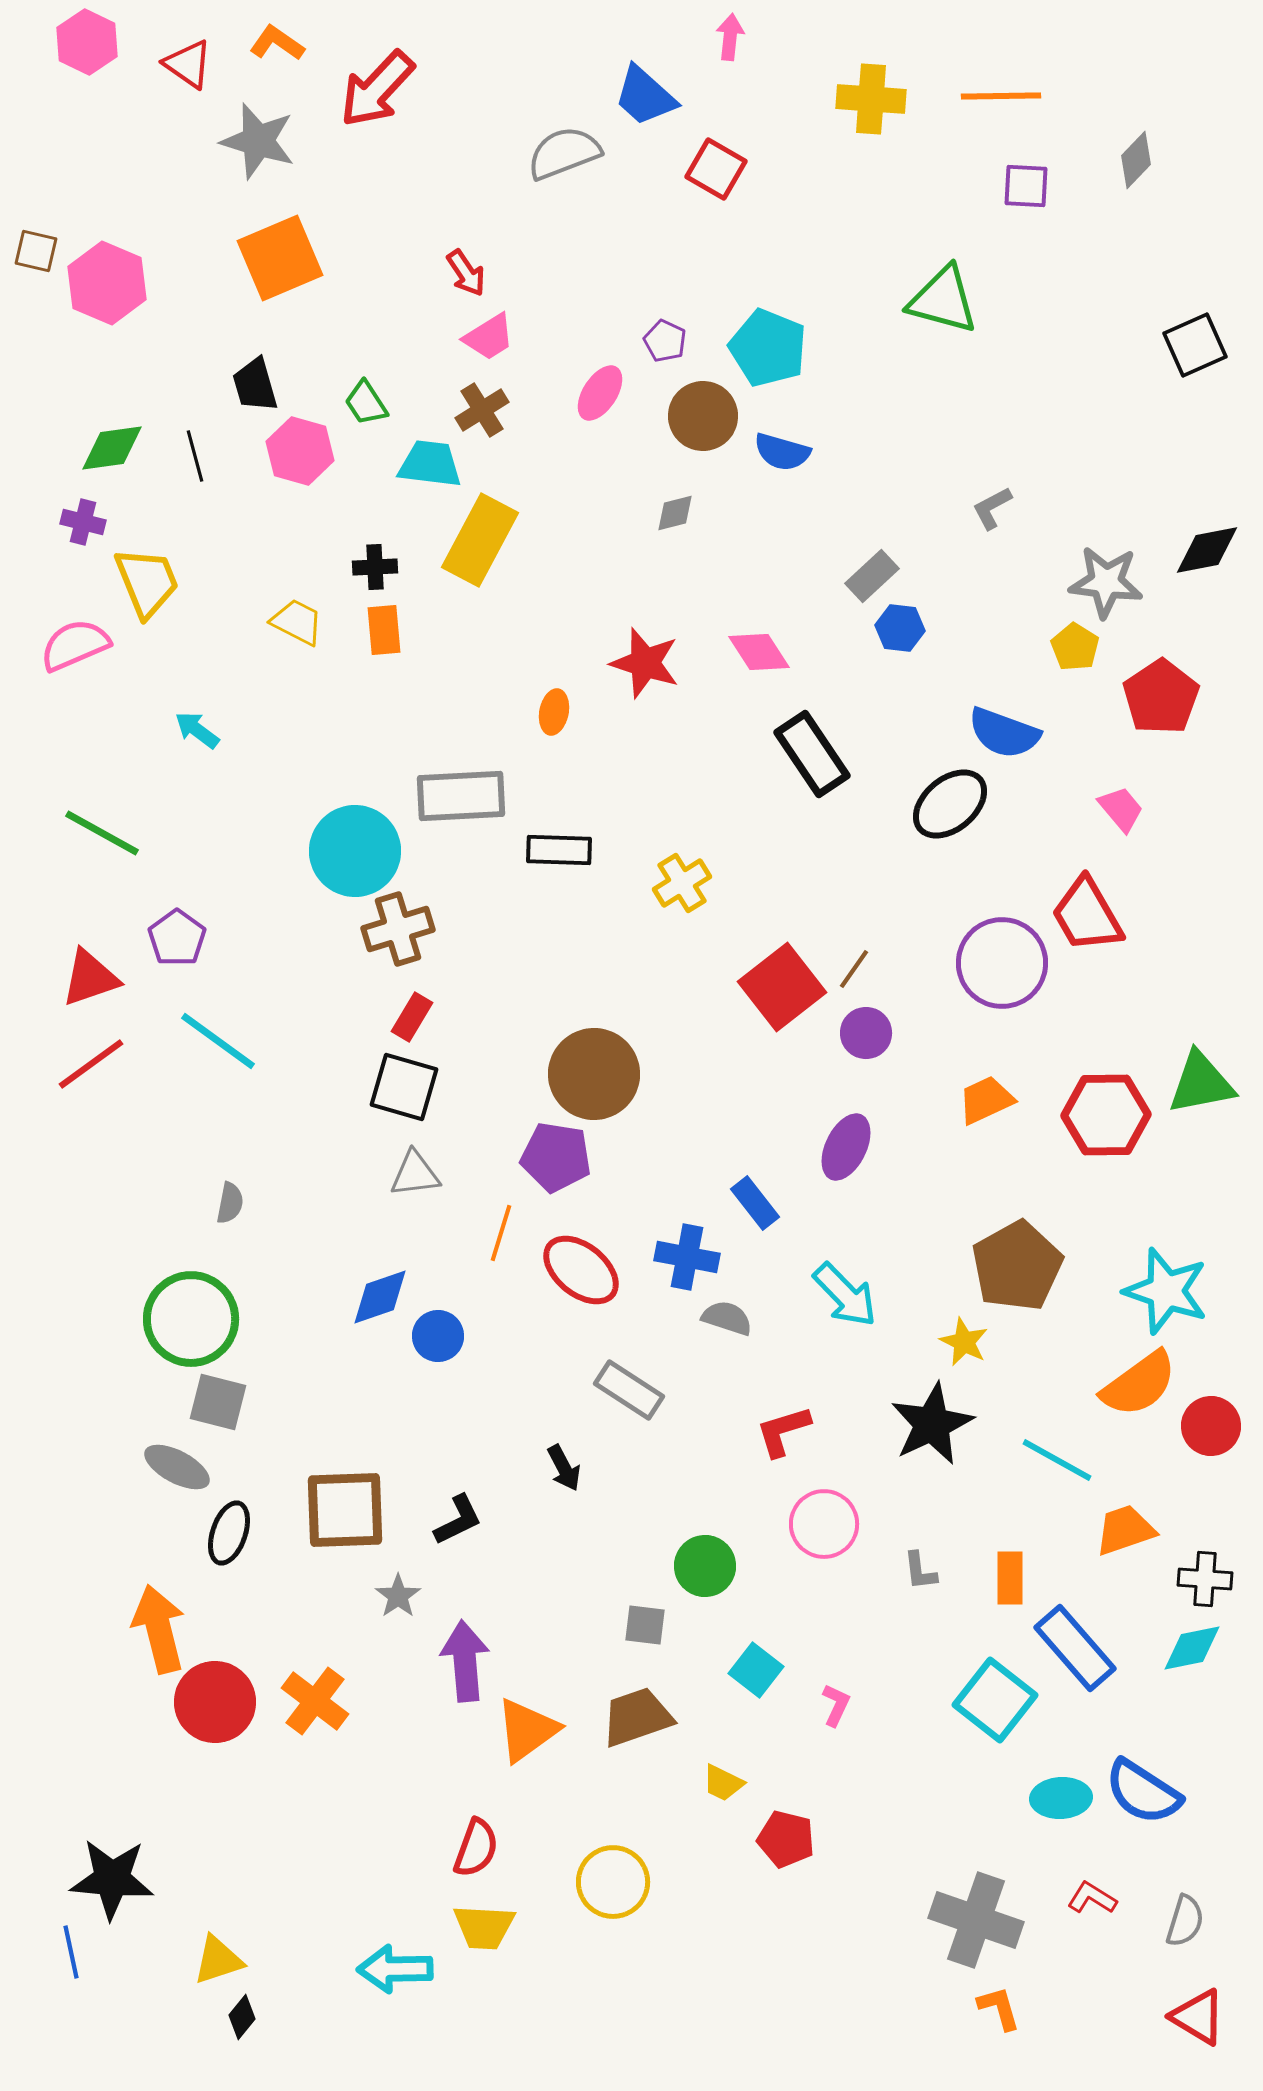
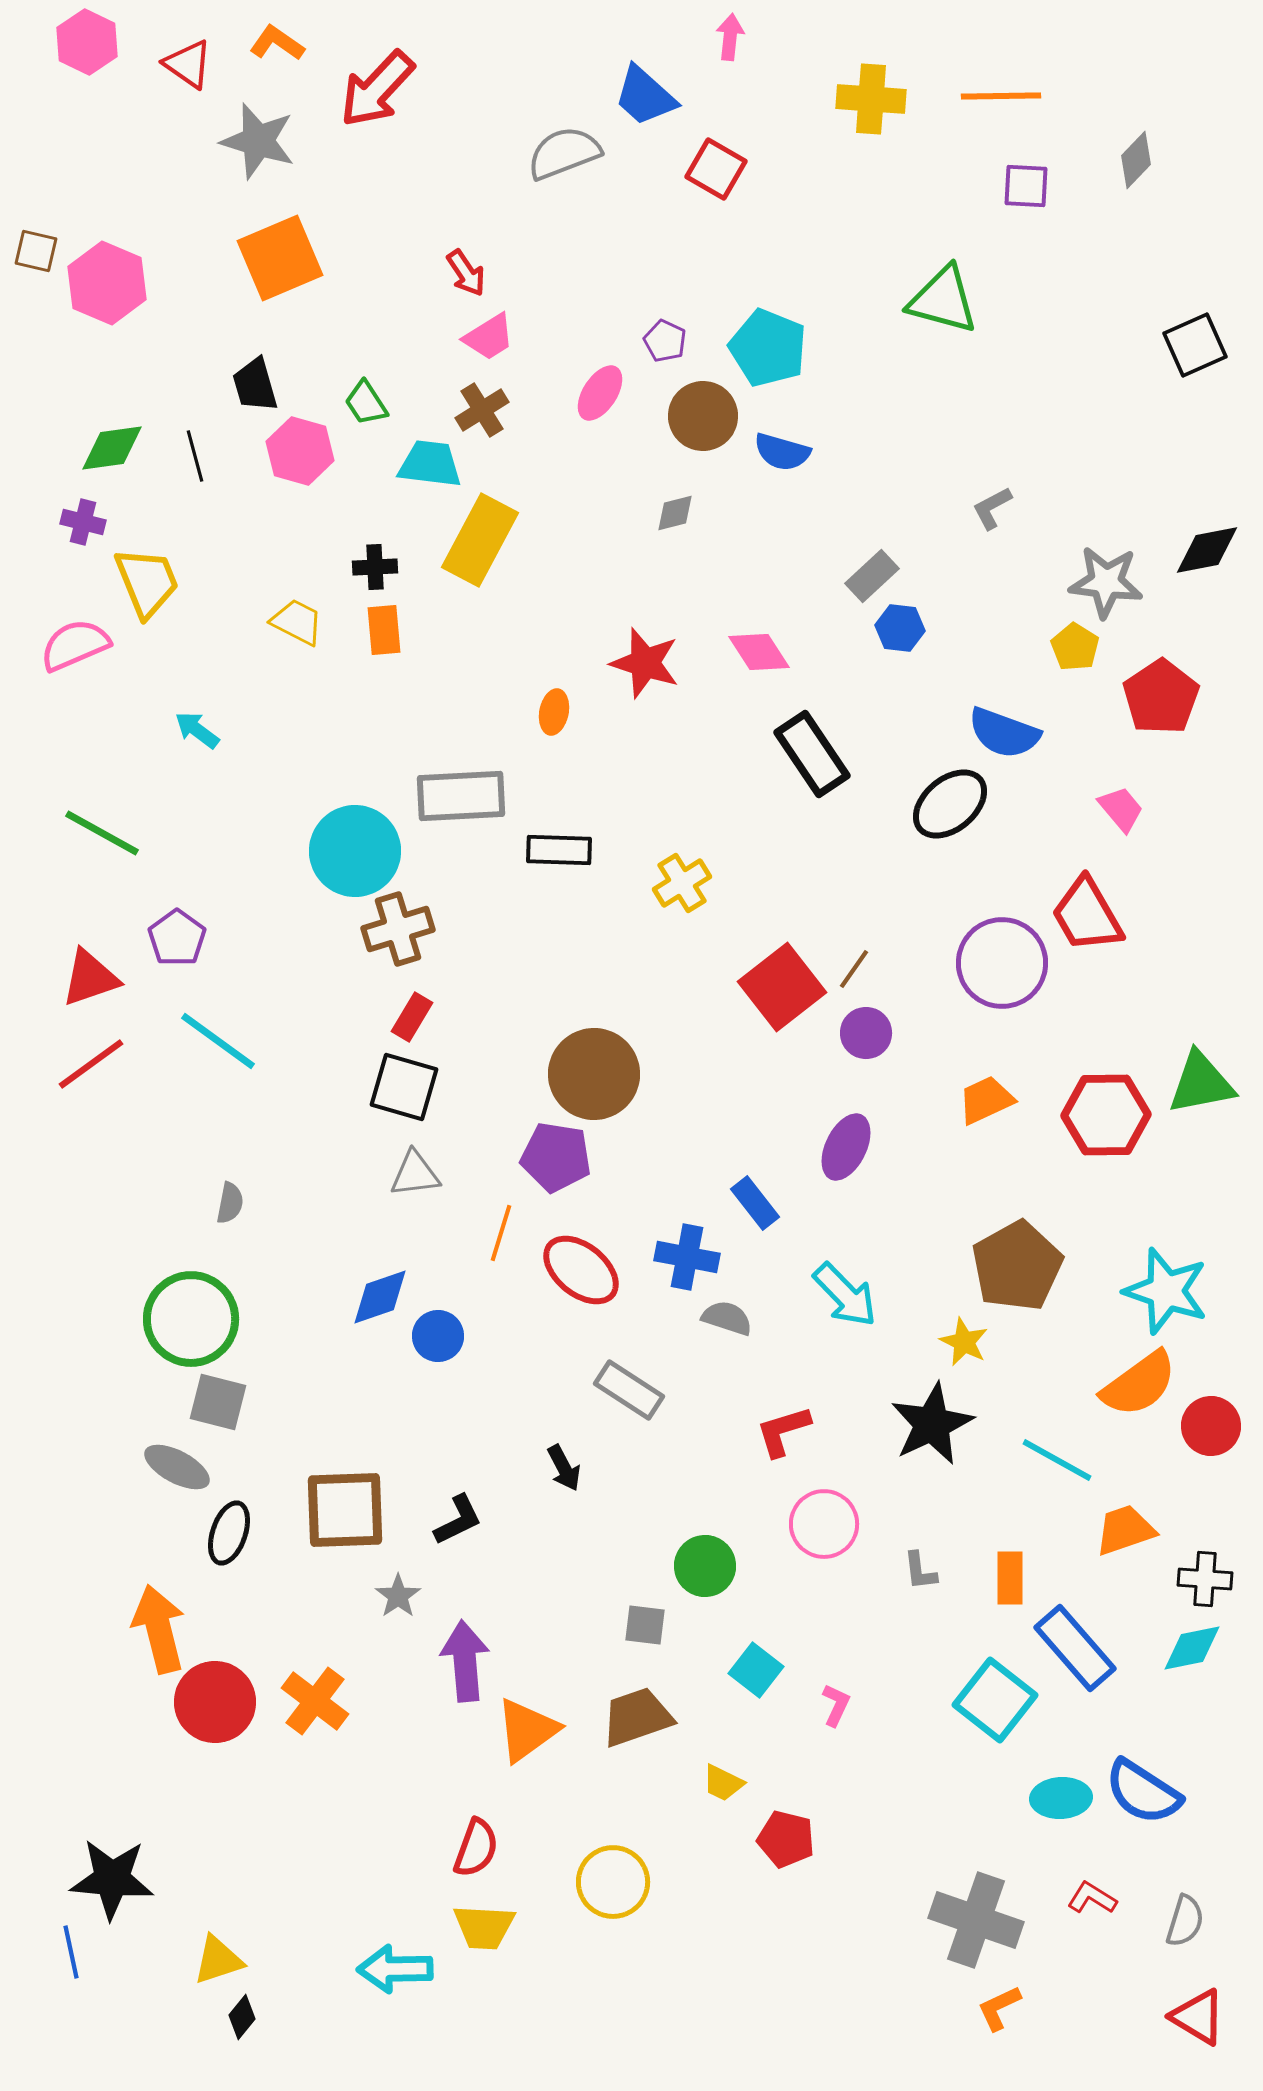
orange L-shape at (999, 2008): rotated 99 degrees counterclockwise
